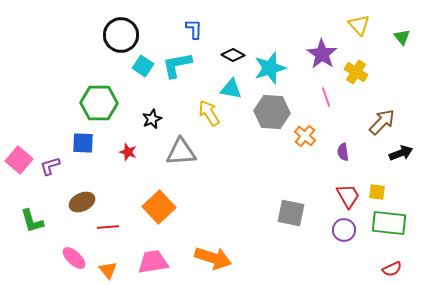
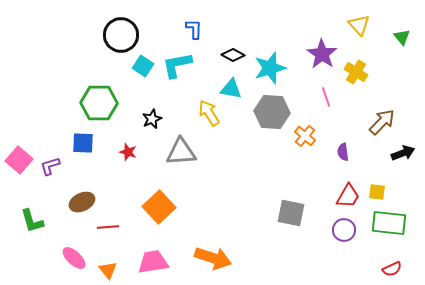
black arrow: moved 2 px right
red trapezoid: rotated 60 degrees clockwise
